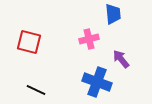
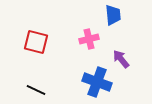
blue trapezoid: moved 1 px down
red square: moved 7 px right
